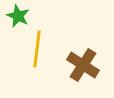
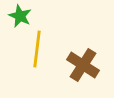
green star: moved 2 px right
